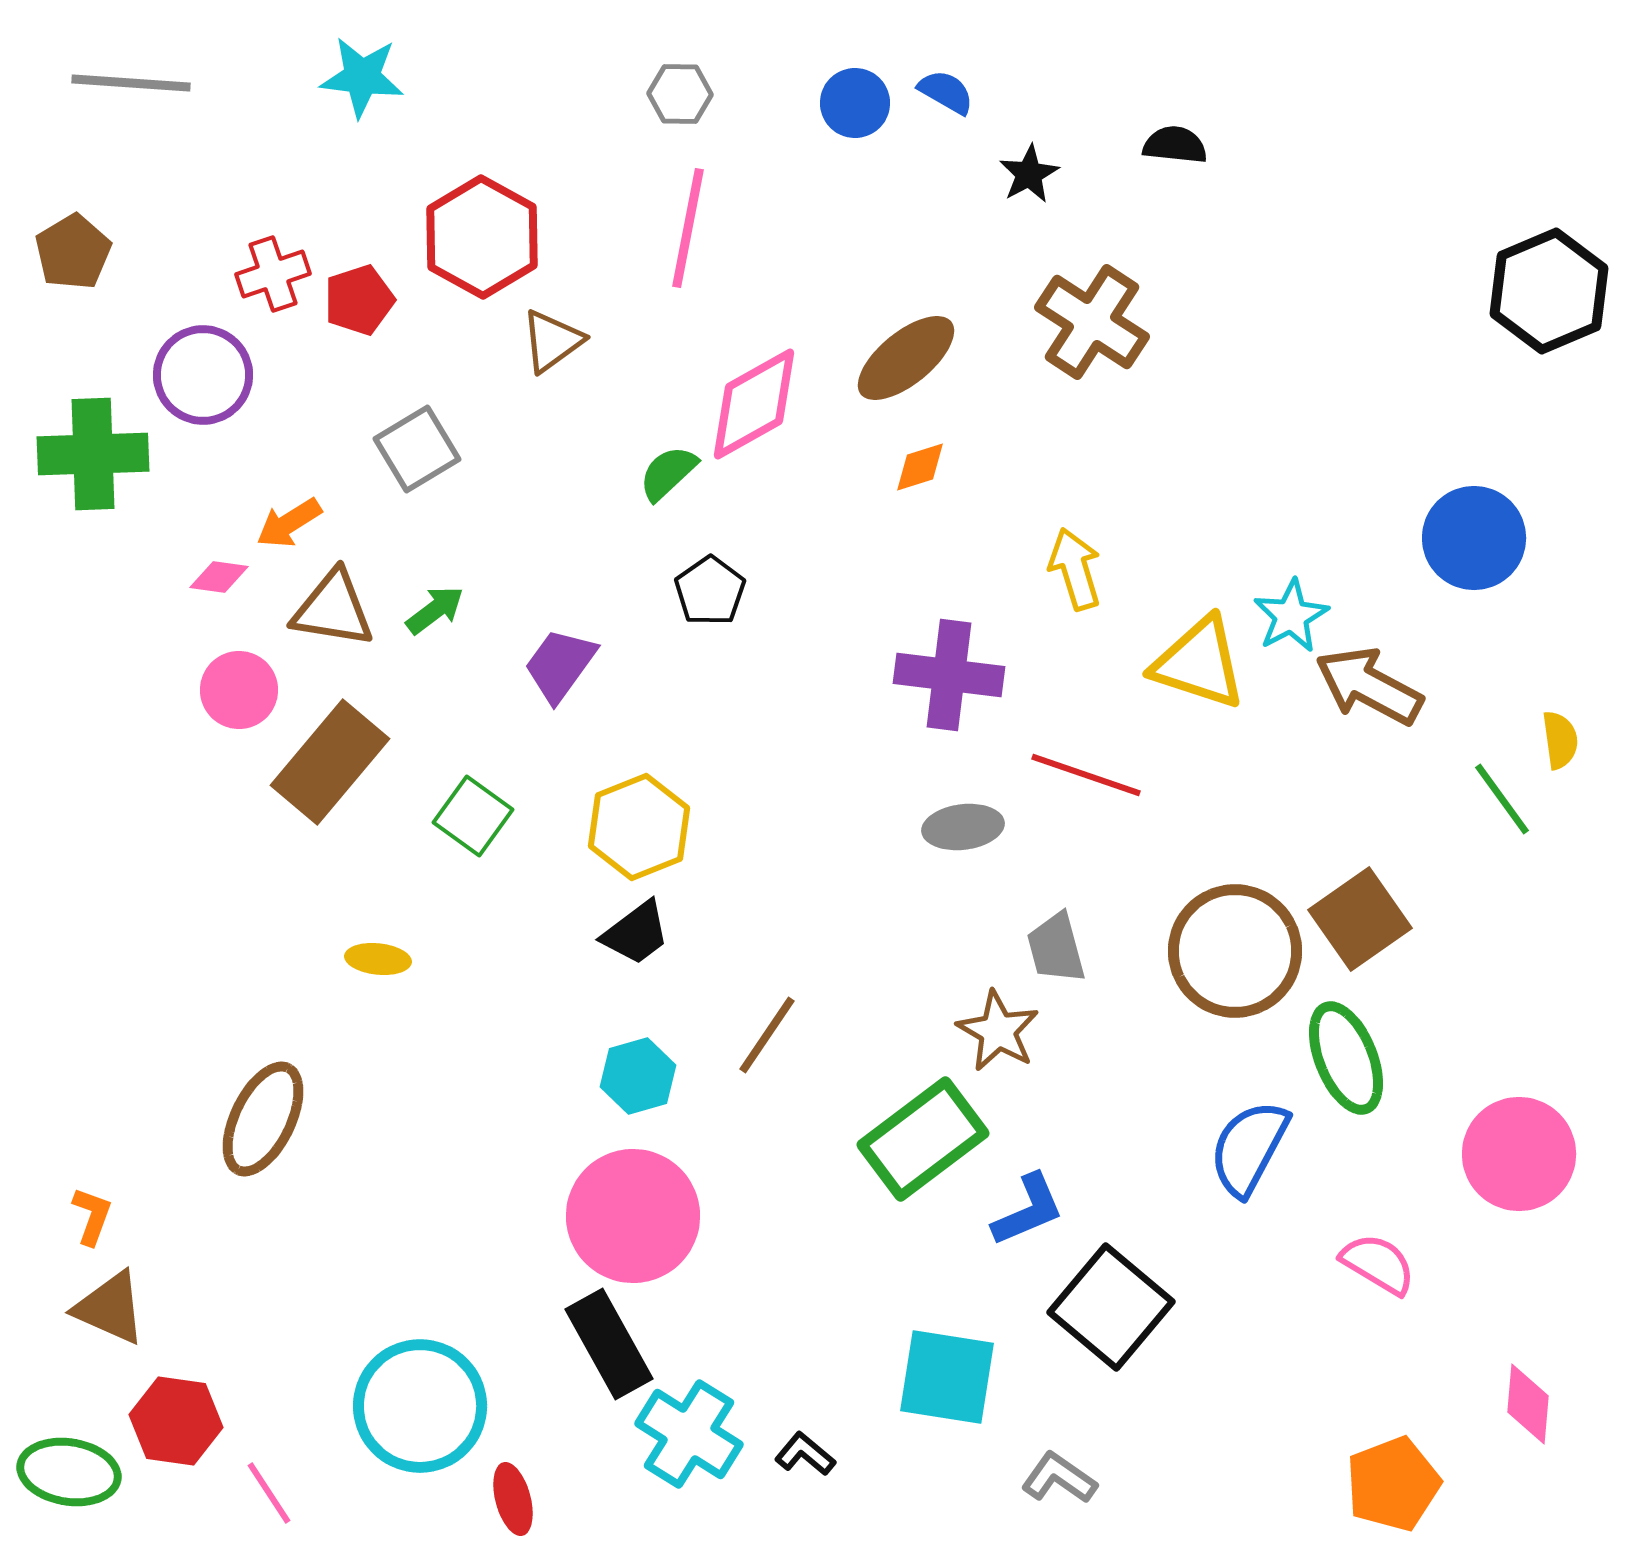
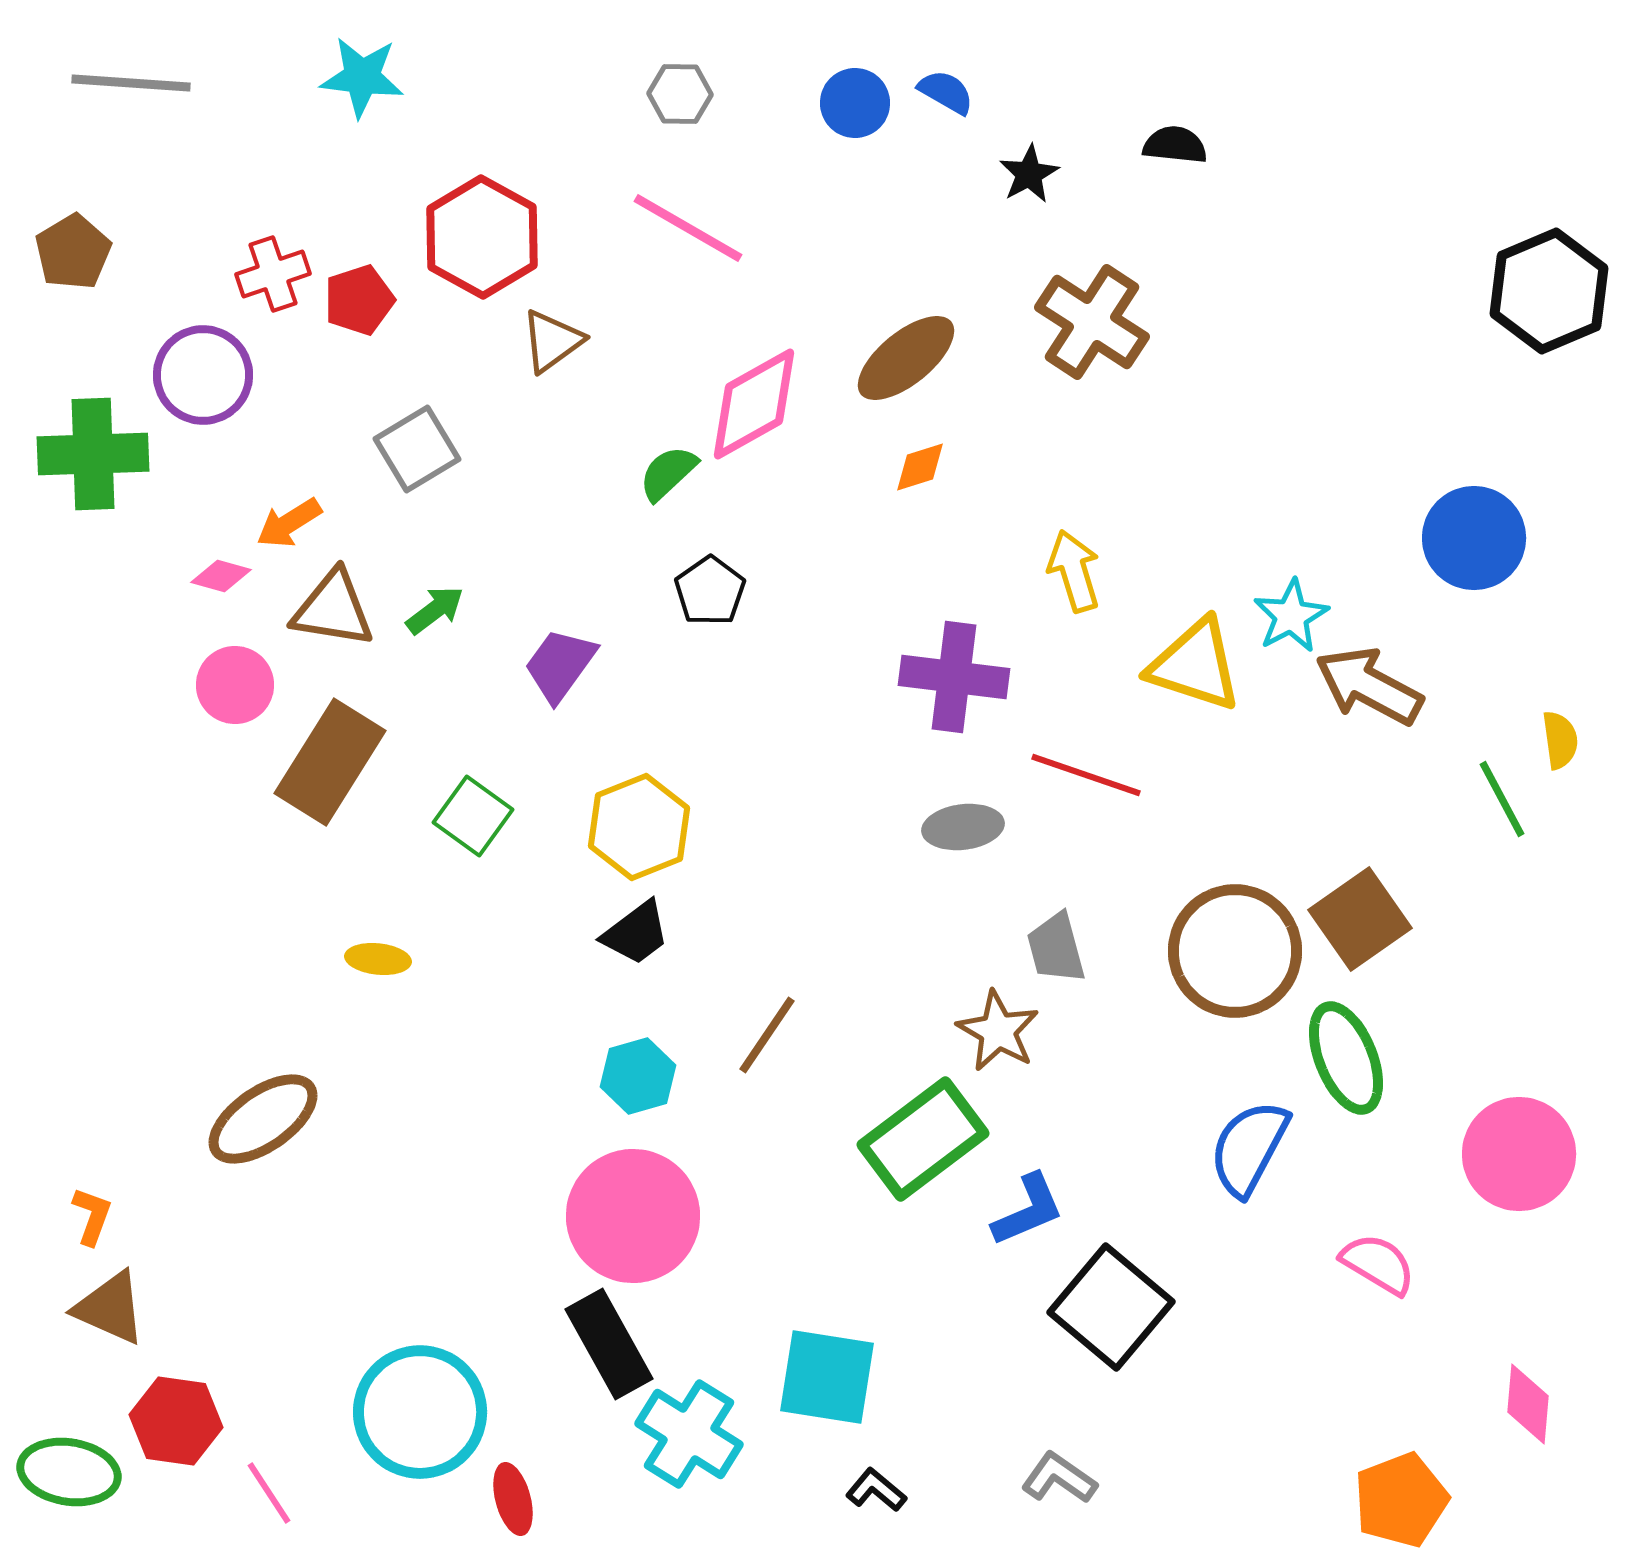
pink line at (688, 228): rotated 71 degrees counterclockwise
yellow arrow at (1075, 569): moved 1 px left, 2 px down
pink diamond at (219, 577): moved 2 px right, 1 px up; rotated 8 degrees clockwise
yellow triangle at (1199, 663): moved 4 px left, 2 px down
purple cross at (949, 675): moved 5 px right, 2 px down
pink circle at (239, 690): moved 4 px left, 5 px up
brown rectangle at (330, 762): rotated 8 degrees counterclockwise
green line at (1502, 799): rotated 8 degrees clockwise
brown ellipse at (263, 1119): rotated 29 degrees clockwise
cyan square at (947, 1377): moved 120 px left
cyan circle at (420, 1406): moved 6 px down
black L-shape at (805, 1454): moved 71 px right, 36 px down
orange pentagon at (1393, 1484): moved 8 px right, 16 px down
